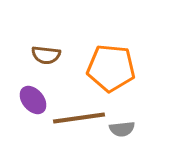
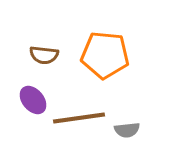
brown semicircle: moved 2 px left
orange pentagon: moved 6 px left, 13 px up
gray semicircle: moved 5 px right, 1 px down
